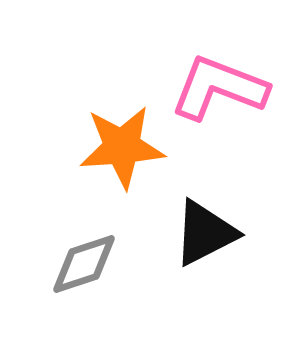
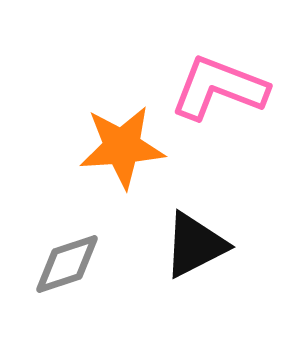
black triangle: moved 10 px left, 12 px down
gray diamond: moved 17 px left
